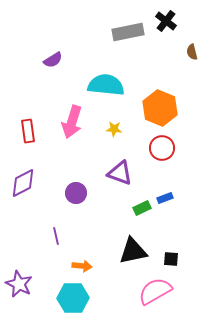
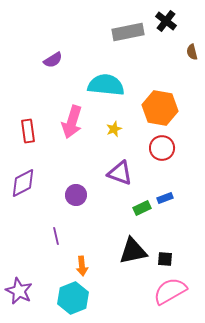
orange hexagon: rotated 12 degrees counterclockwise
yellow star: rotated 28 degrees counterclockwise
purple circle: moved 2 px down
black square: moved 6 px left
orange arrow: rotated 78 degrees clockwise
purple star: moved 7 px down
pink semicircle: moved 15 px right
cyan hexagon: rotated 20 degrees counterclockwise
